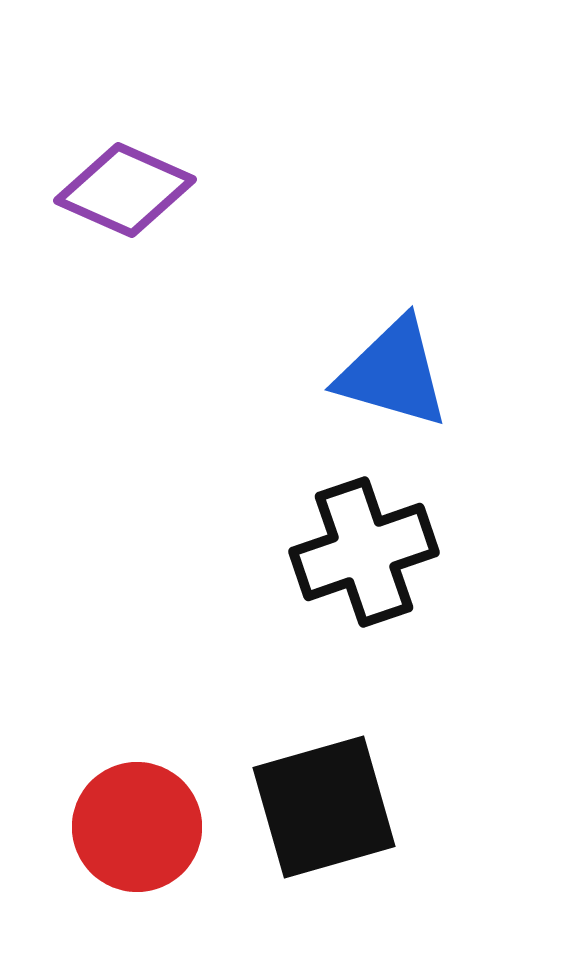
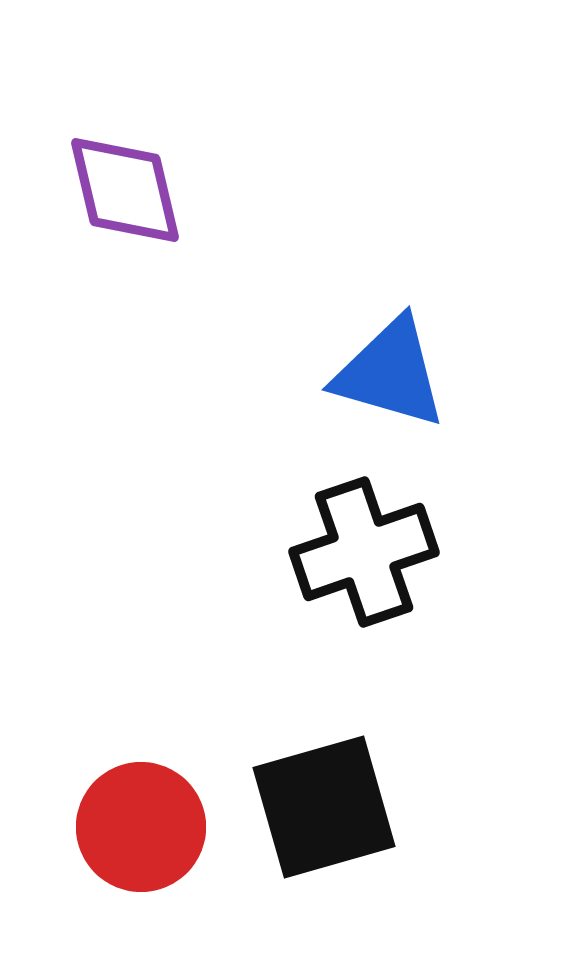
purple diamond: rotated 53 degrees clockwise
blue triangle: moved 3 px left
red circle: moved 4 px right
